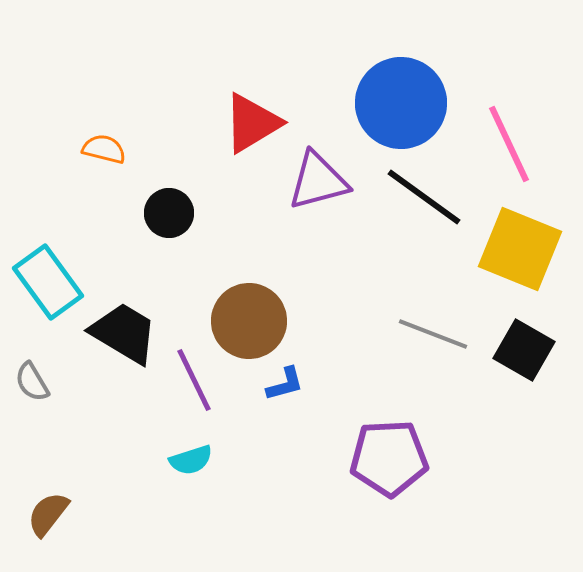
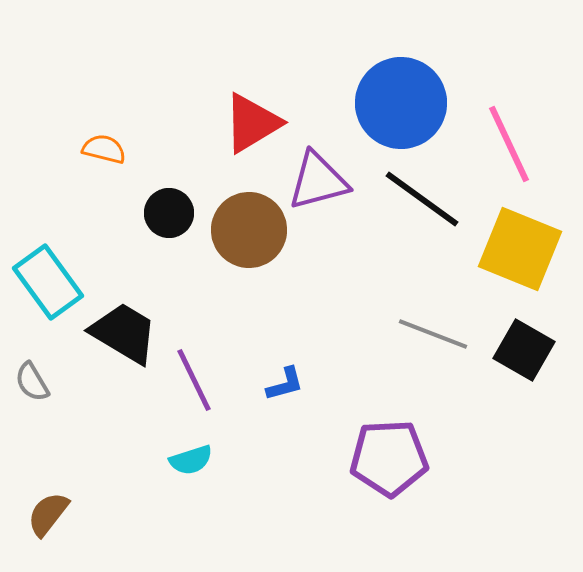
black line: moved 2 px left, 2 px down
brown circle: moved 91 px up
